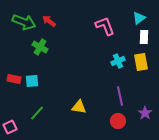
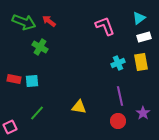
white rectangle: rotated 72 degrees clockwise
cyan cross: moved 2 px down
purple star: moved 2 px left
